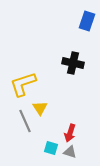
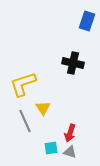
yellow triangle: moved 3 px right
cyan square: rotated 24 degrees counterclockwise
